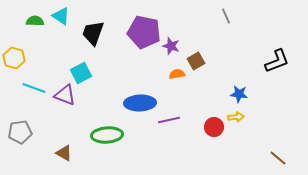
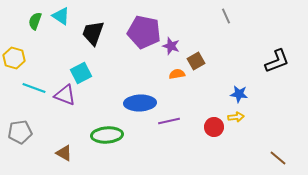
green semicircle: rotated 72 degrees counterclockwise
purple line: moved 1 px down
